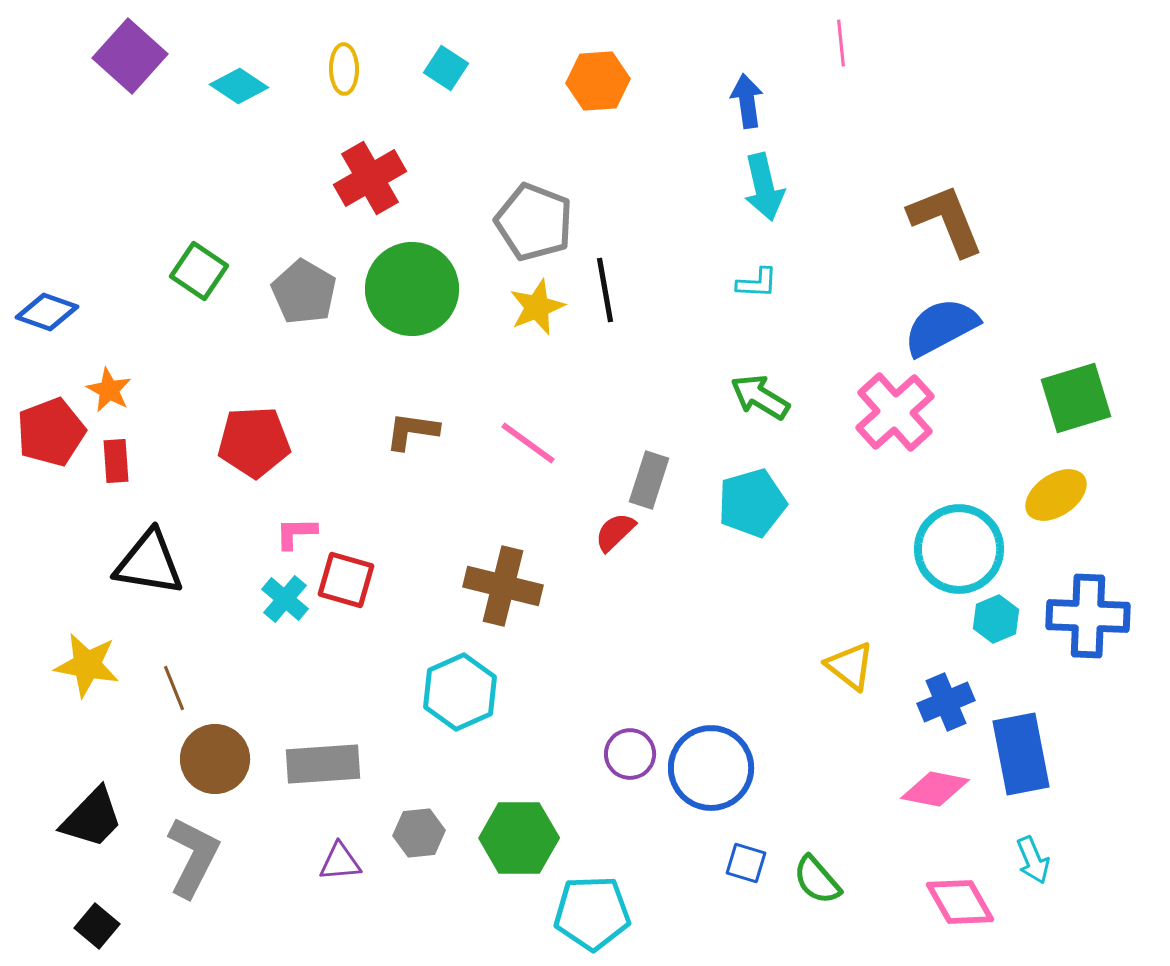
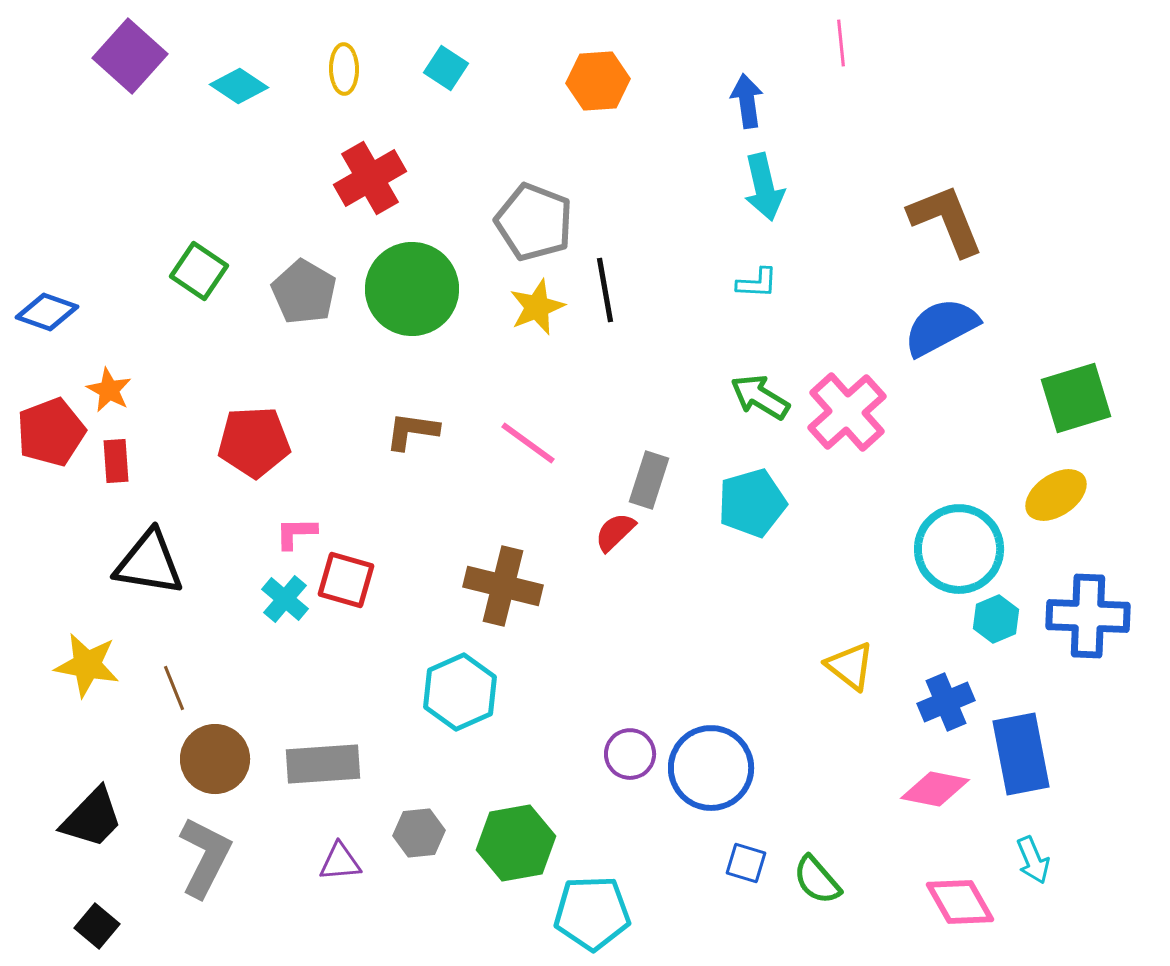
pink cross at (895, 412): moved 48 px left
green hexagon at (519, 838): moved 3 px left, 5 px down; rotated 10 degrees counterclockwise
gray L-shape at (193, 857): moved 12 px right
